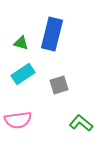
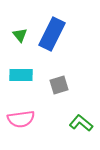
blue rectangle: rotated 12 degrees clockwise
green triangle: moved 1 px left, 8 px up; rotated 35 degrees clockwise
cyan rectangle: moved 2 px left, 1 px down; rotated 35 degrees clockwise
pink semicircle: moved 3 px right, 1 px up
